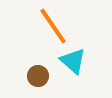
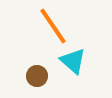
brown circle: moved 1 px left
